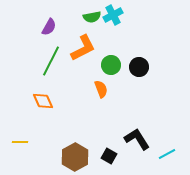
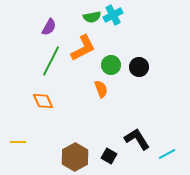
yellow line: moved 2 px left
